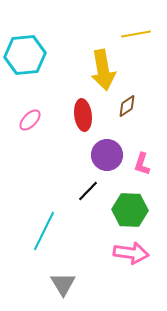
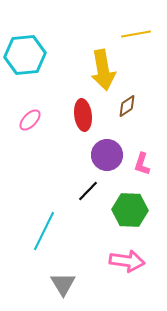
pink arrow: moved 4 px left, 8 px down
